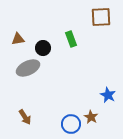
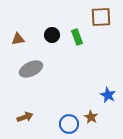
green rectangle: moved 6 px right, 2 px up
black circle: moved 9 px right, 13 px up
gray ellipse: moved 3 px right, 1 px down
brown arrow: rotated 77 degrees counterclockwise
blue circle: moved 2 px left
